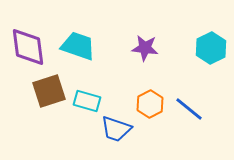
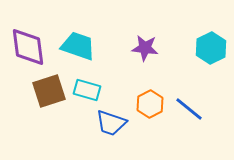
cyan rectangle: moved 11 px up
blue trapezoid: moved 5 px left, 6 px up
